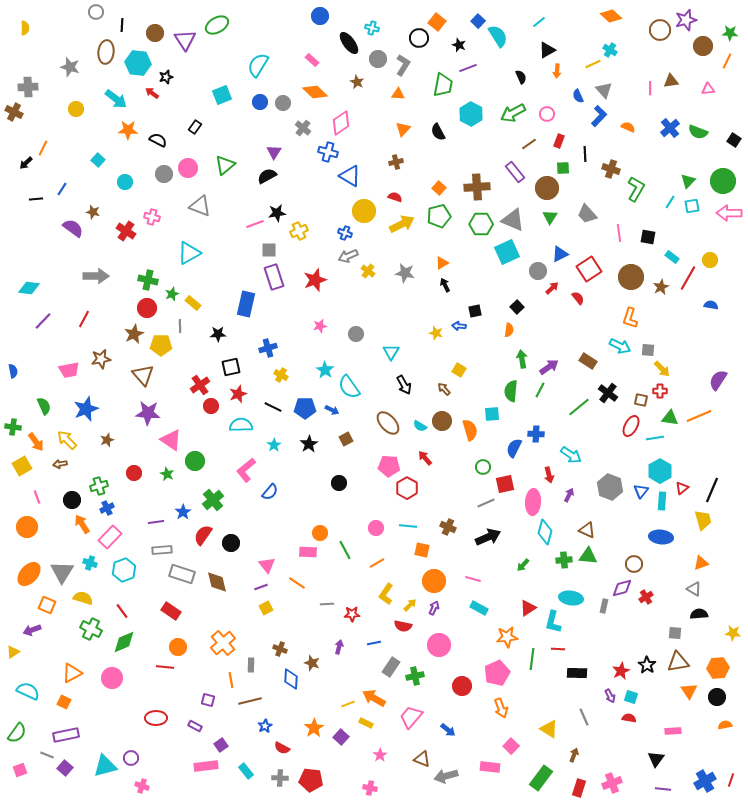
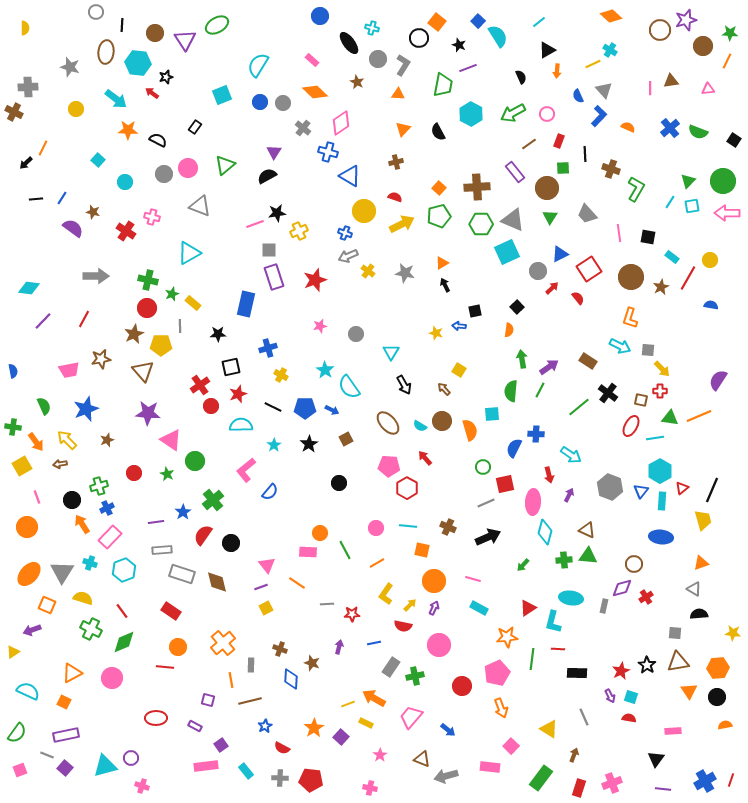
blue line at (62, 189): moved 9 px down
pink arrow at (729, 213): moved 2 px left
brown triangle at (143, 375): moved 4 px up
